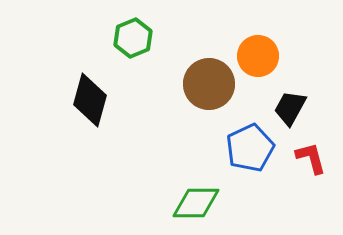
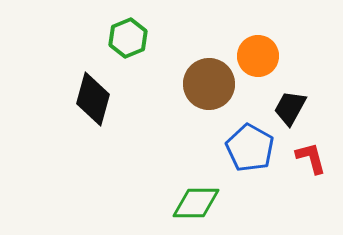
green hexagon: moved 5 px left
black diamond: moved 3 px right, 1 px up
blue pentagon: rotated 18 degrees counterclockwise
